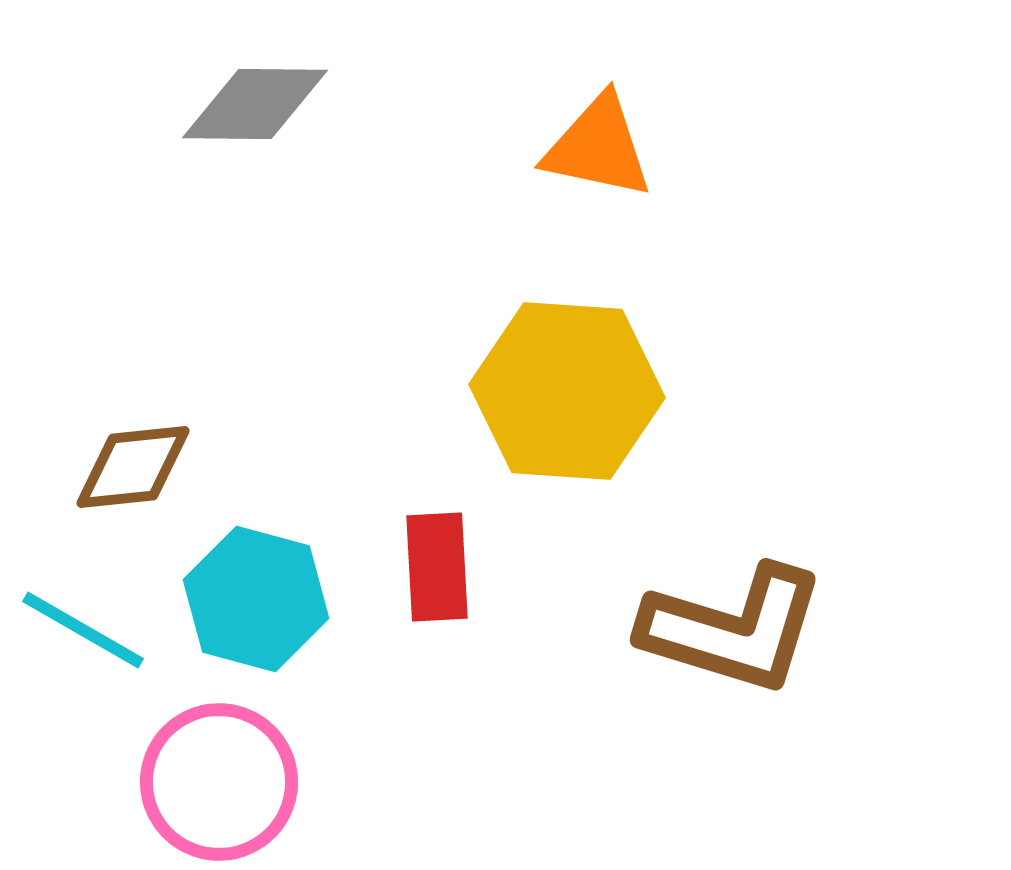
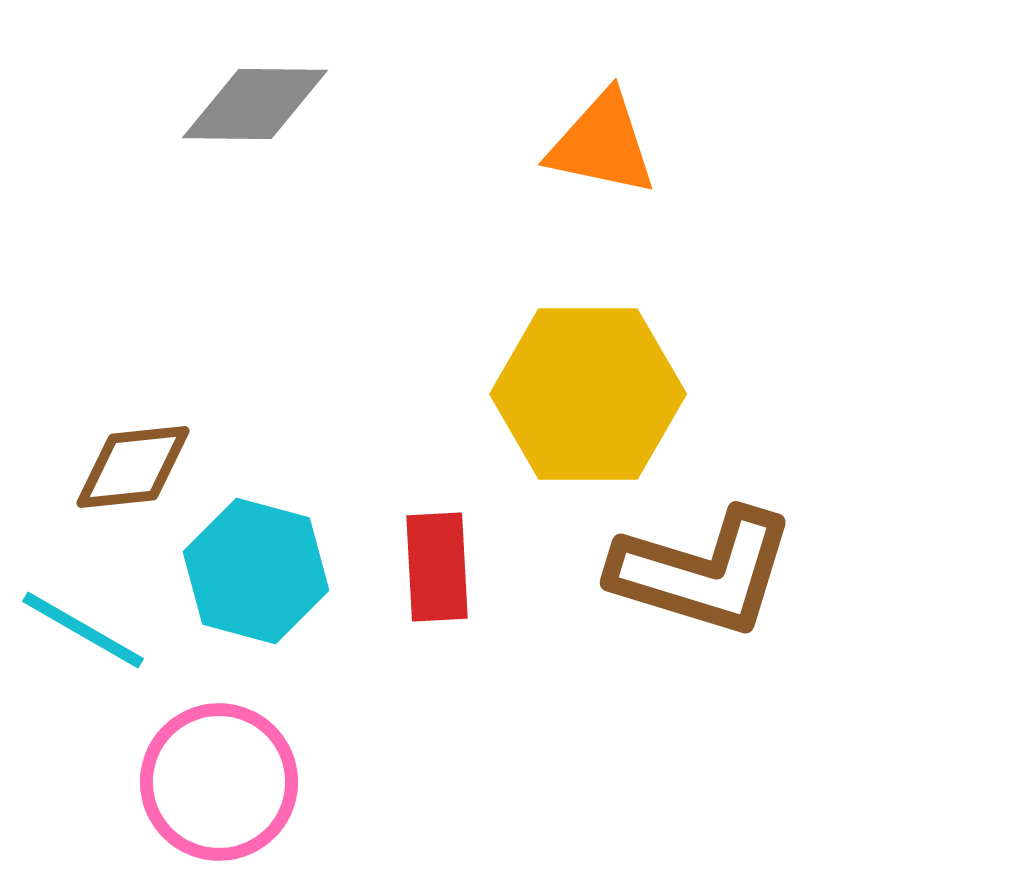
orange triangle: moved 4 px right, 3 px up
yellow hexagon: moved 21 px right, 3 px down; rotated 4 degrees counterclockwise
cyan hexagon: moved 28 px up
brown L-shape: moved 30 px left, 57 px up
